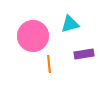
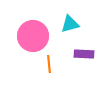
purple rectangle: rotated 12 degrees clockwise
